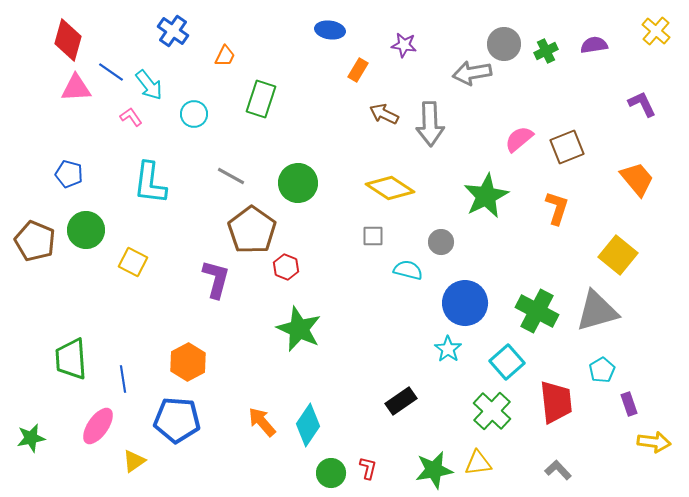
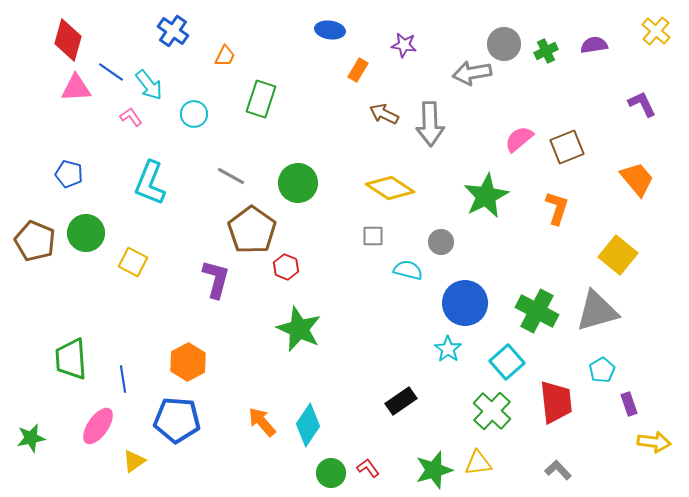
cyan L-shape at (150, 183): rotated 15 degrees clockwise
green circle at (86, 230): moved 3 px down
red L-shape at (368, 468): rotated 50 degrees counterclockwise
green star at (434, 470): rotated 6 degrees counterclockwise
